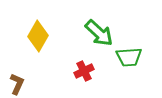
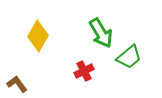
green arrow: moved 2 px right; rotated 16 degrees clockwise
green trapezoid: rotated 36 degrees counterclockwise
brown L-shape: rotated 60 degrees counterclockwise
